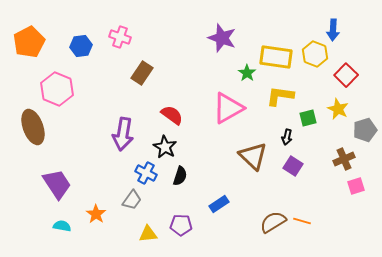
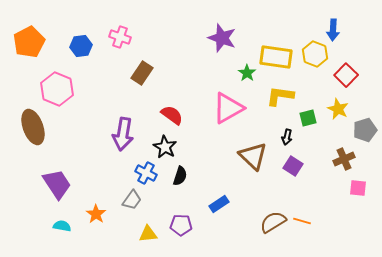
pink square: moved 2 px right, 2 px down; rotated 24 degrees clockwise
